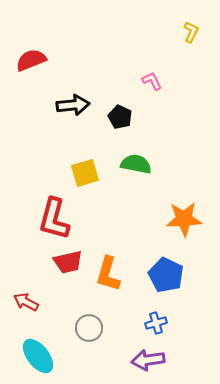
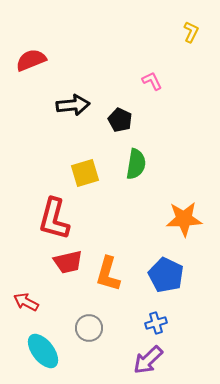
black pentagon: moved 3 px down
green semicircle: rotated 88 degrees clockwise
cyan ellipse: moved 5 px right, 5 px up
purple arrow: rotated 36 degrees counterclockwise
